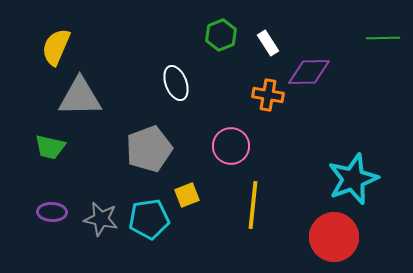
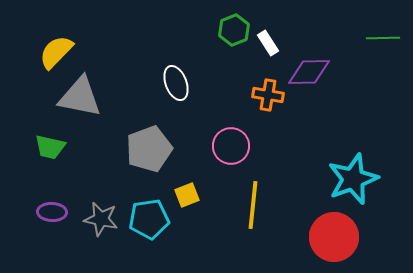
green hexagon: moved 13 px right, 5 px up
yellow semicircle: moved 5 px down; rotated 21 degrees clockwise
gray triangle: rotated 12 degrees clockwise
